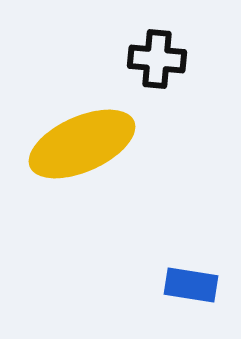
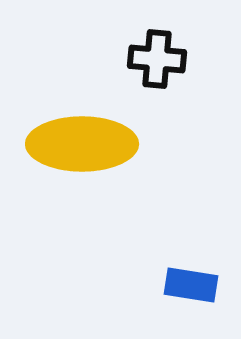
yellow ellipse: rotated 24 degrees clockwise
